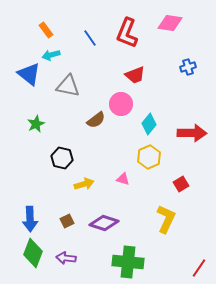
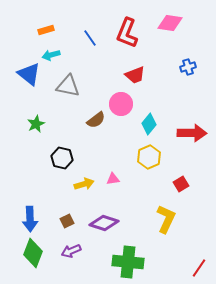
orange rectangle: rotated 70 degrees counterclockwise
pink triangle: moved 10 px left; rotated 24 degrees counterclockwise
purple arrow: moved 5 px right, 7 px up; rotated 30 degrees counterclockwise
